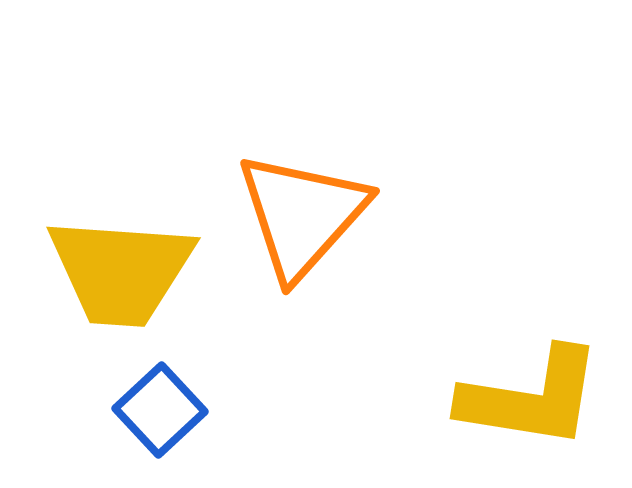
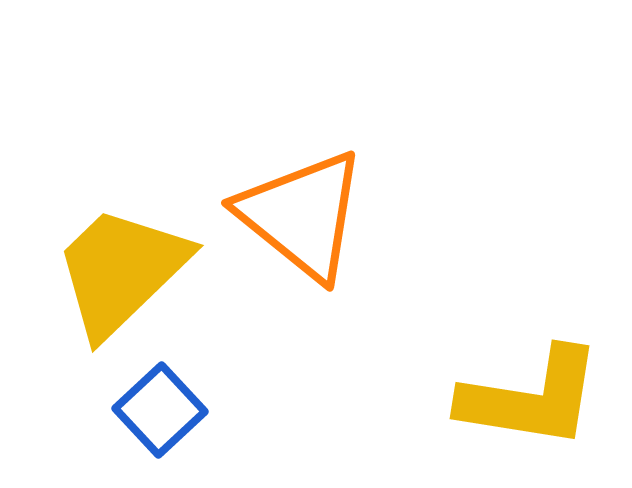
orange triangle: rotated 33 degrees counterclockwise
yellow trapezoid: rotated 132 degrees clockwise
